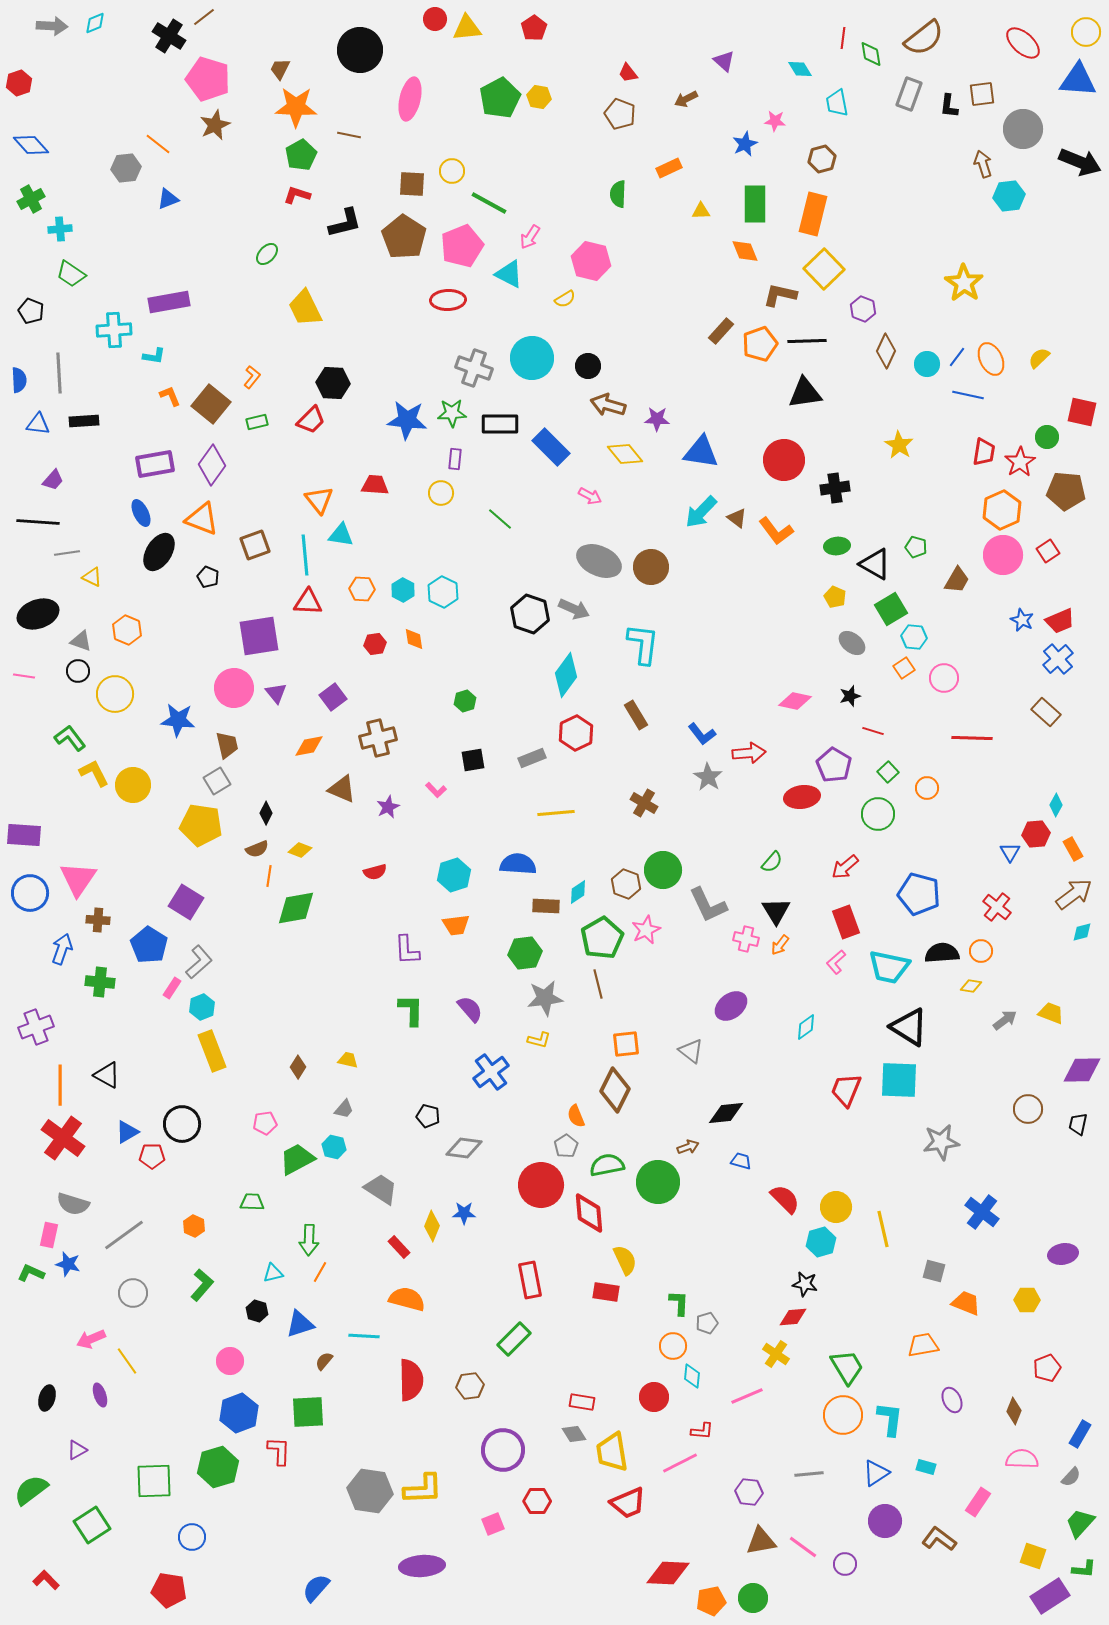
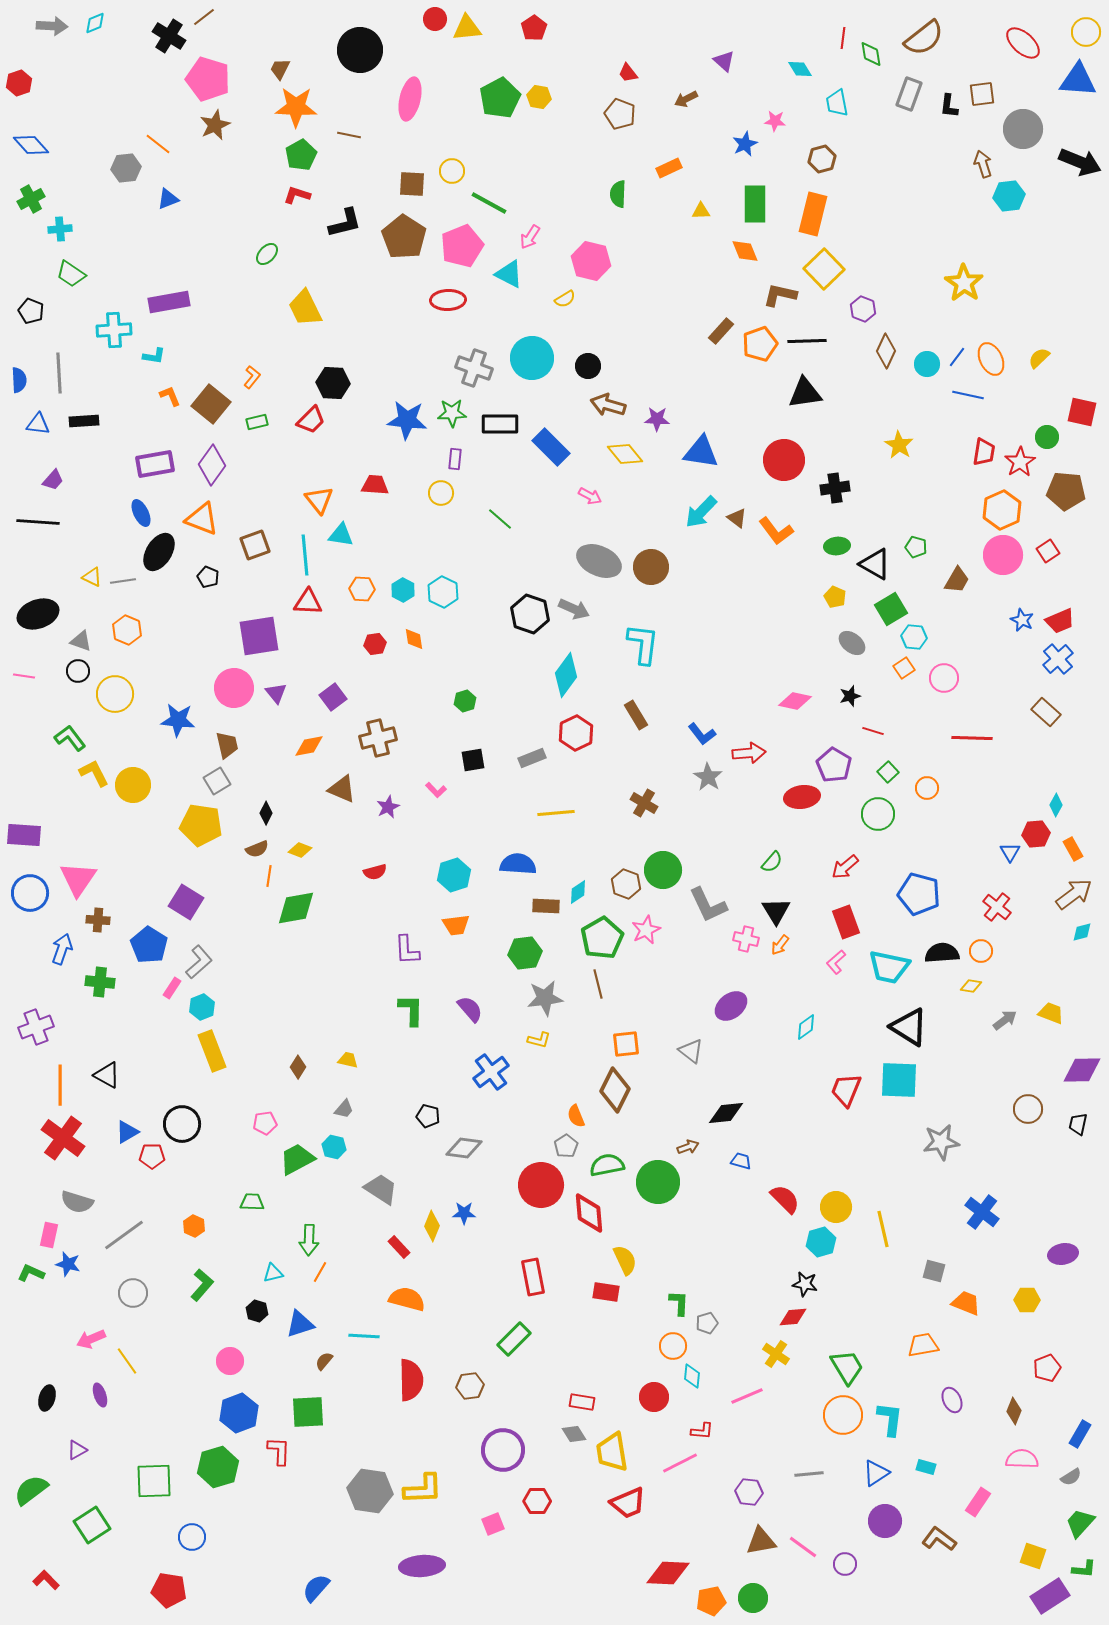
gray line at (67, 553): moved 56 px right, 28 px down
gray semicircle at (73, 1204): moved 4 px right, 2 px up
red rectangle at (530, 1280): moved 3 px right, 3 px up
gray semicircle at (1071, 1477): rotated 15 degrees clockwise
